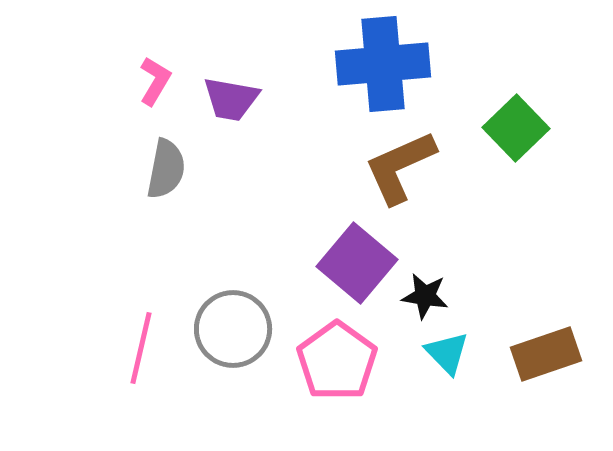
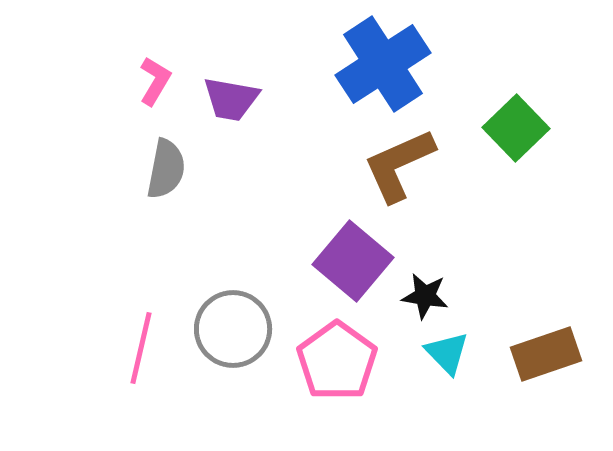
blue cross: rotated 28 degrees counterclockwise
brown L-shape: moved 1 px left, 2 px up
purple square: moved 4 px left, 2 px up
